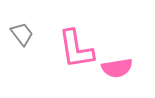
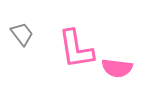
pink semicircle: rotated 16 degrees clockwise
